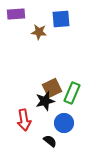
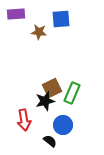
blue circle: moved 1 px left, 2 px down
